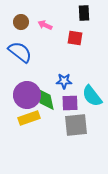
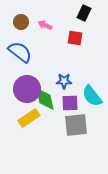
black rectangle: rotated 28 degrees clockwise
purple circle: moved 6 px up
yellow rectangle: rotated 15 degrees counterclockwise
